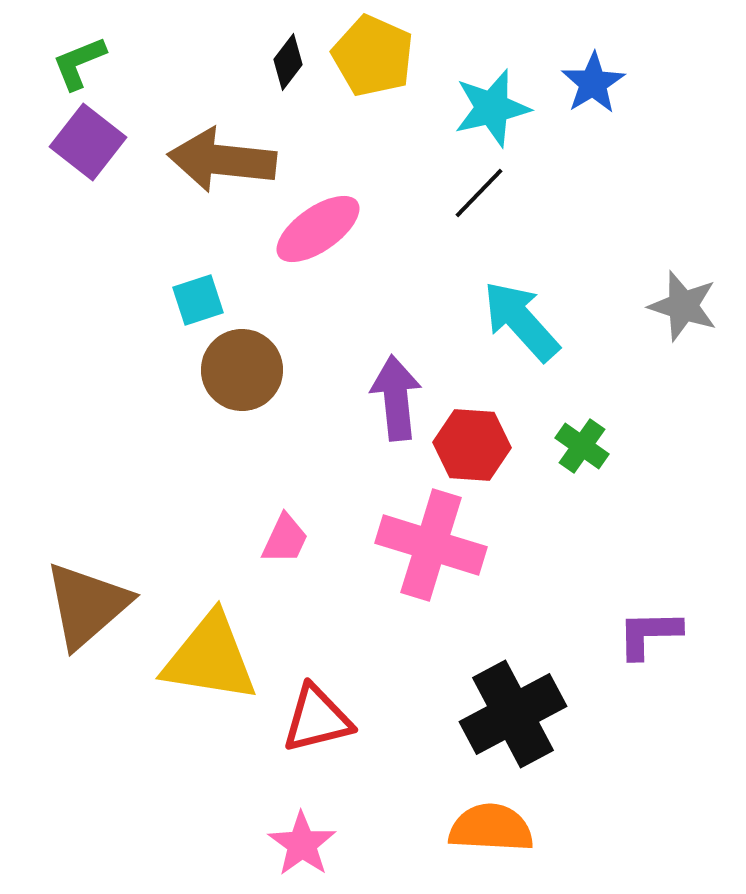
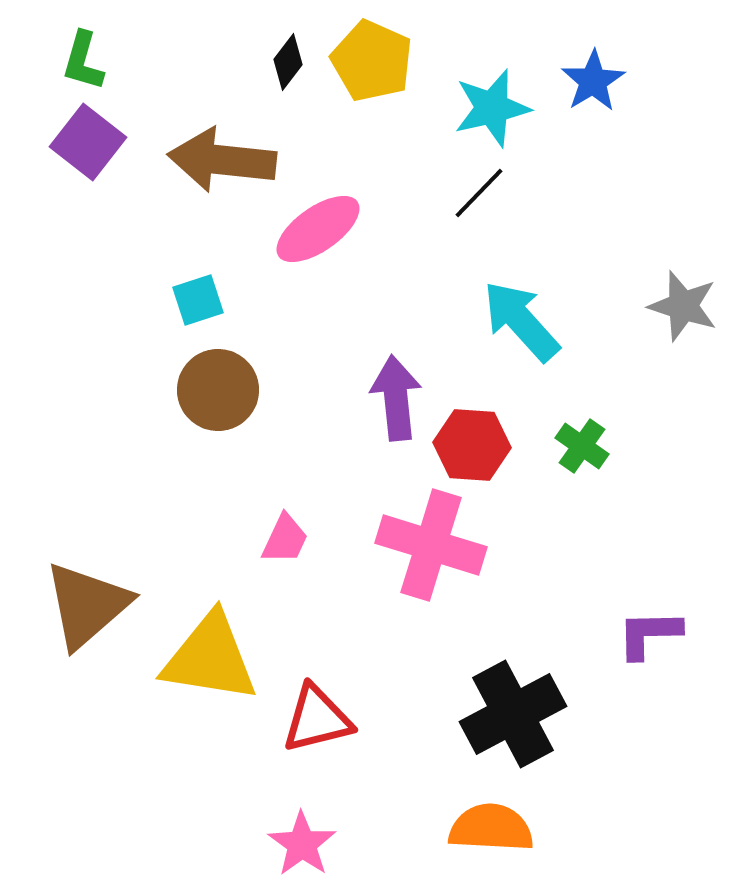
yellow pentagon: moved 1 px left, 5 px down
green L-shape: moved 4 px right, 2 px up; rotated 52 degrees counterclockwise
blue star: moved 2 px up
brown circle: moved 24 px left, 20 px down
